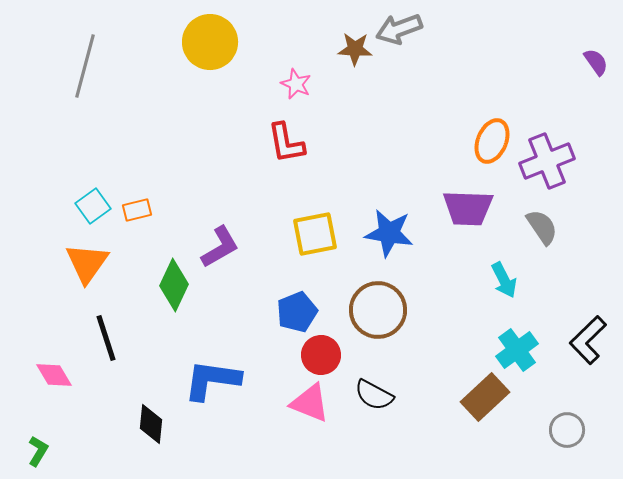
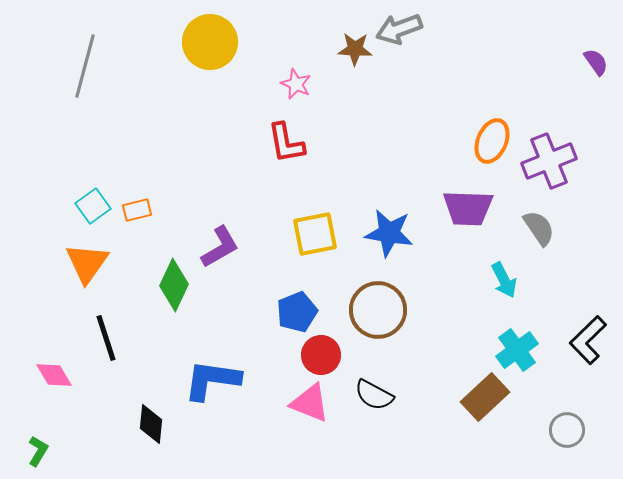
purple cross: moved 2 px right
gray semicircle: moved 3 px left, 1 px down
